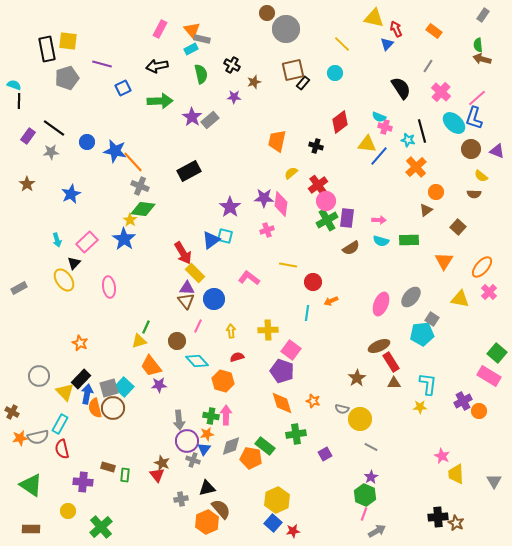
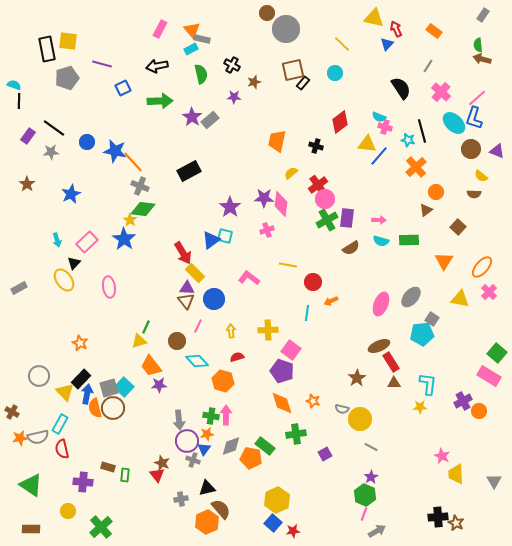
pink circle at (326, 201): moved 1 px left, 2 px up
